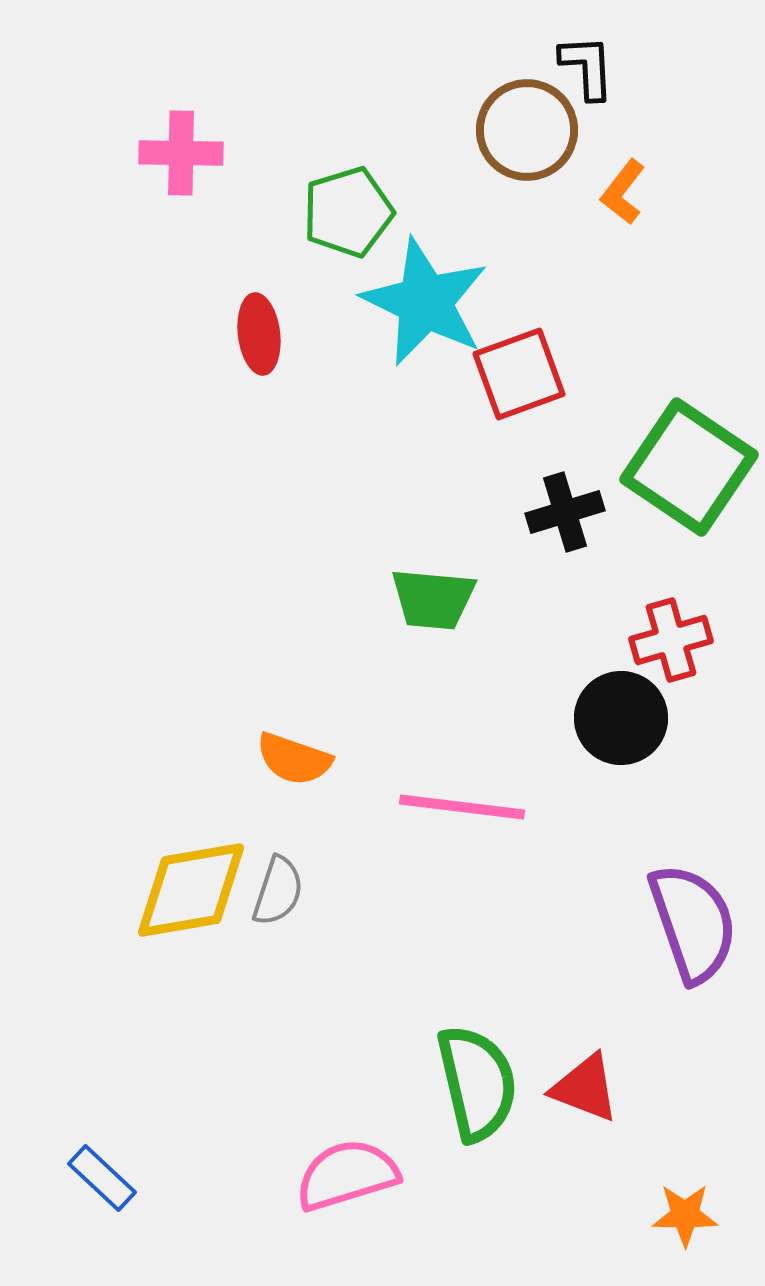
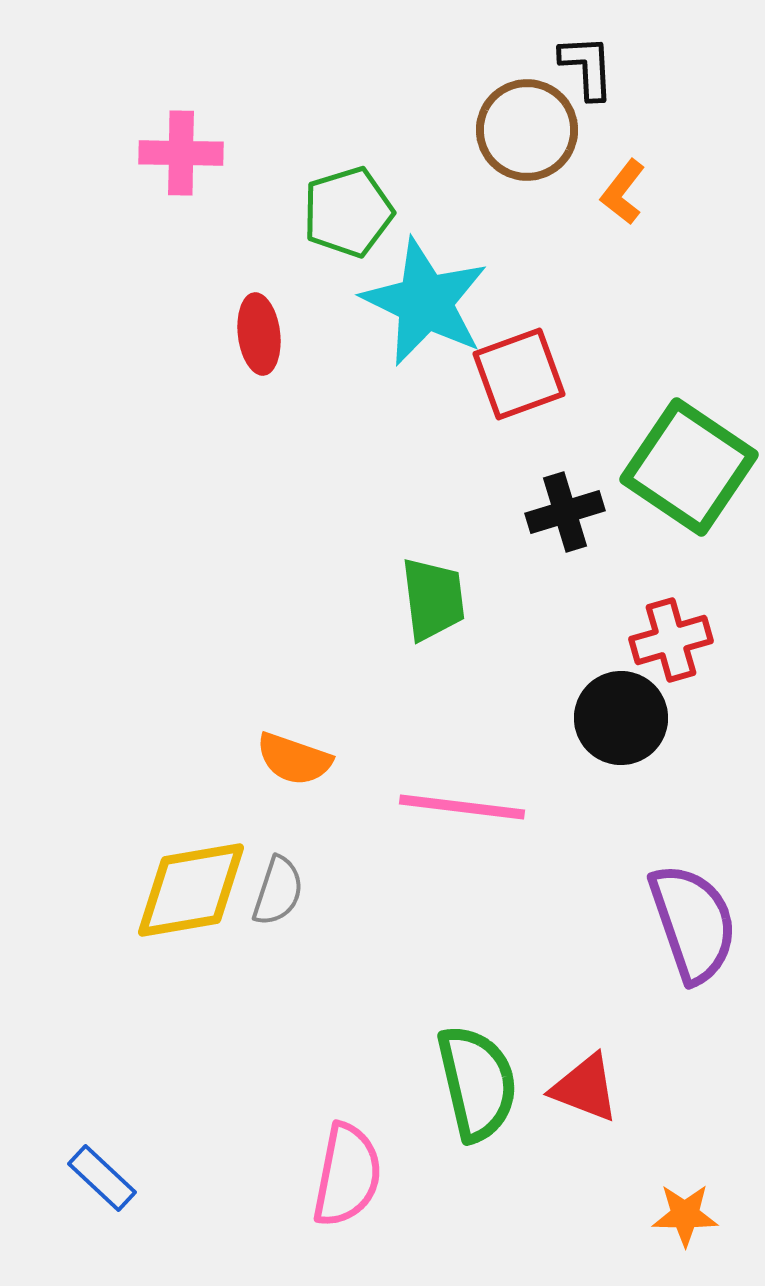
green trapezoid: rotated 102 degrees counterclockwise
pink semicircle: rotated 118 degrees clockwise
